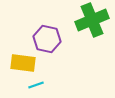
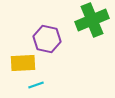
yellow rectangle: rotated 10 degrees counterclockwise
